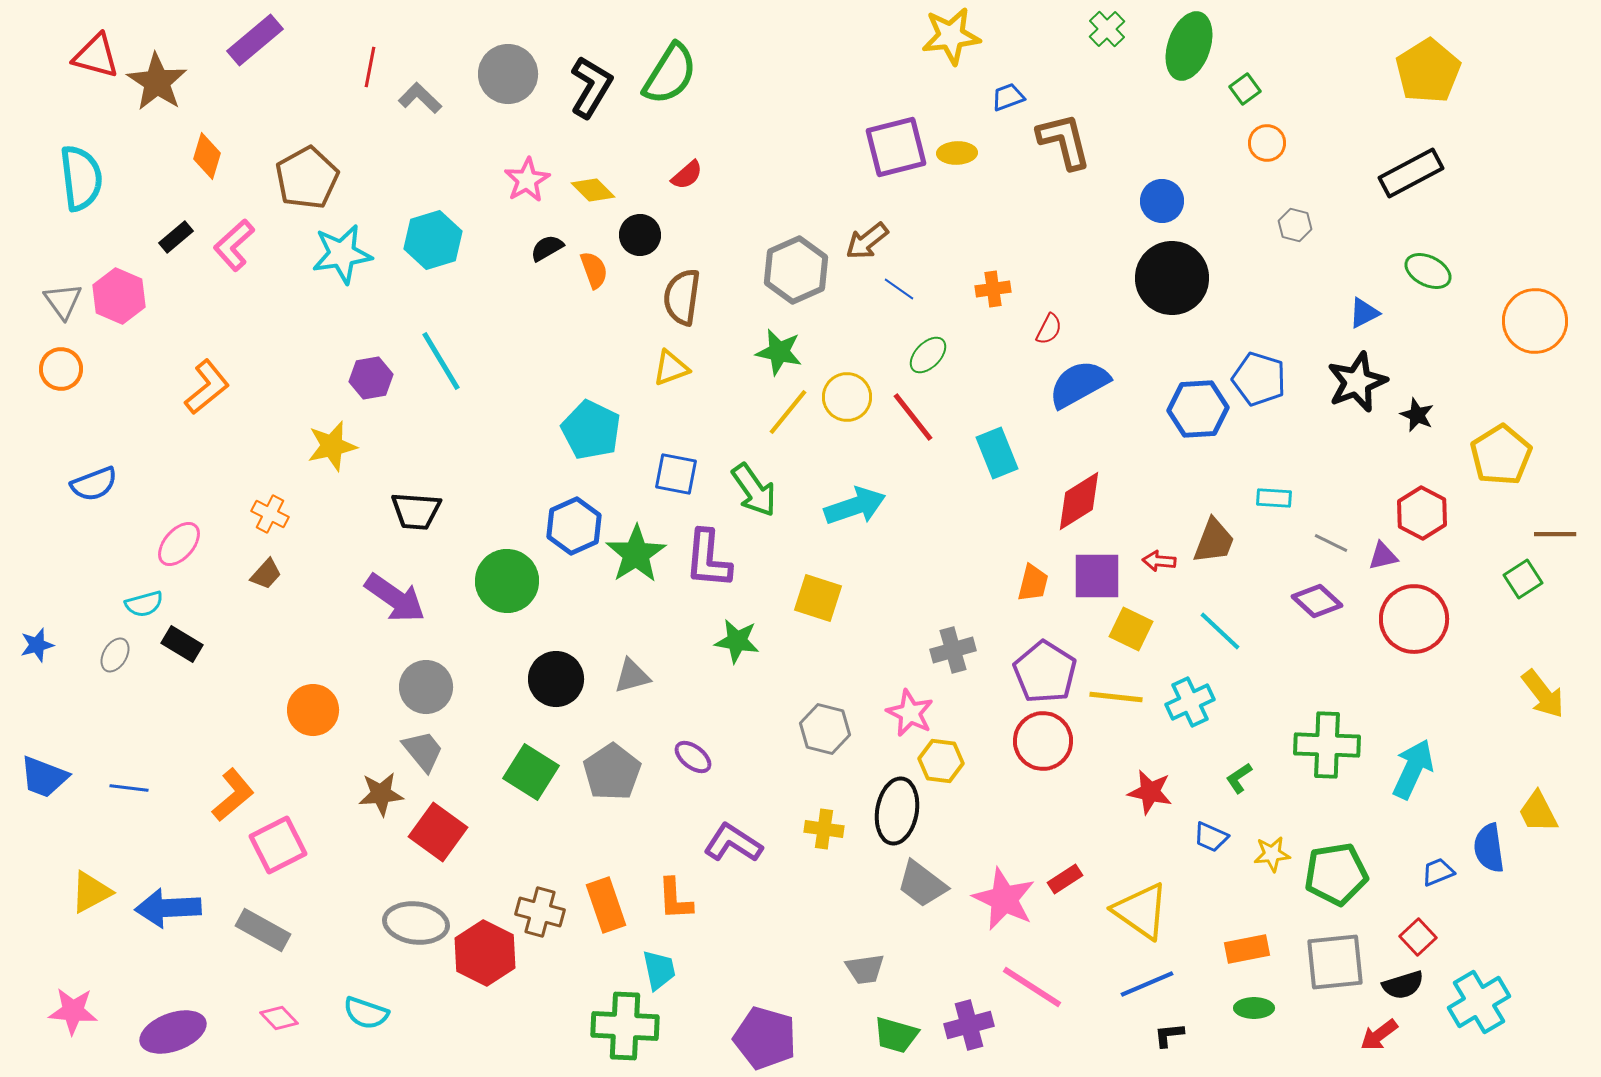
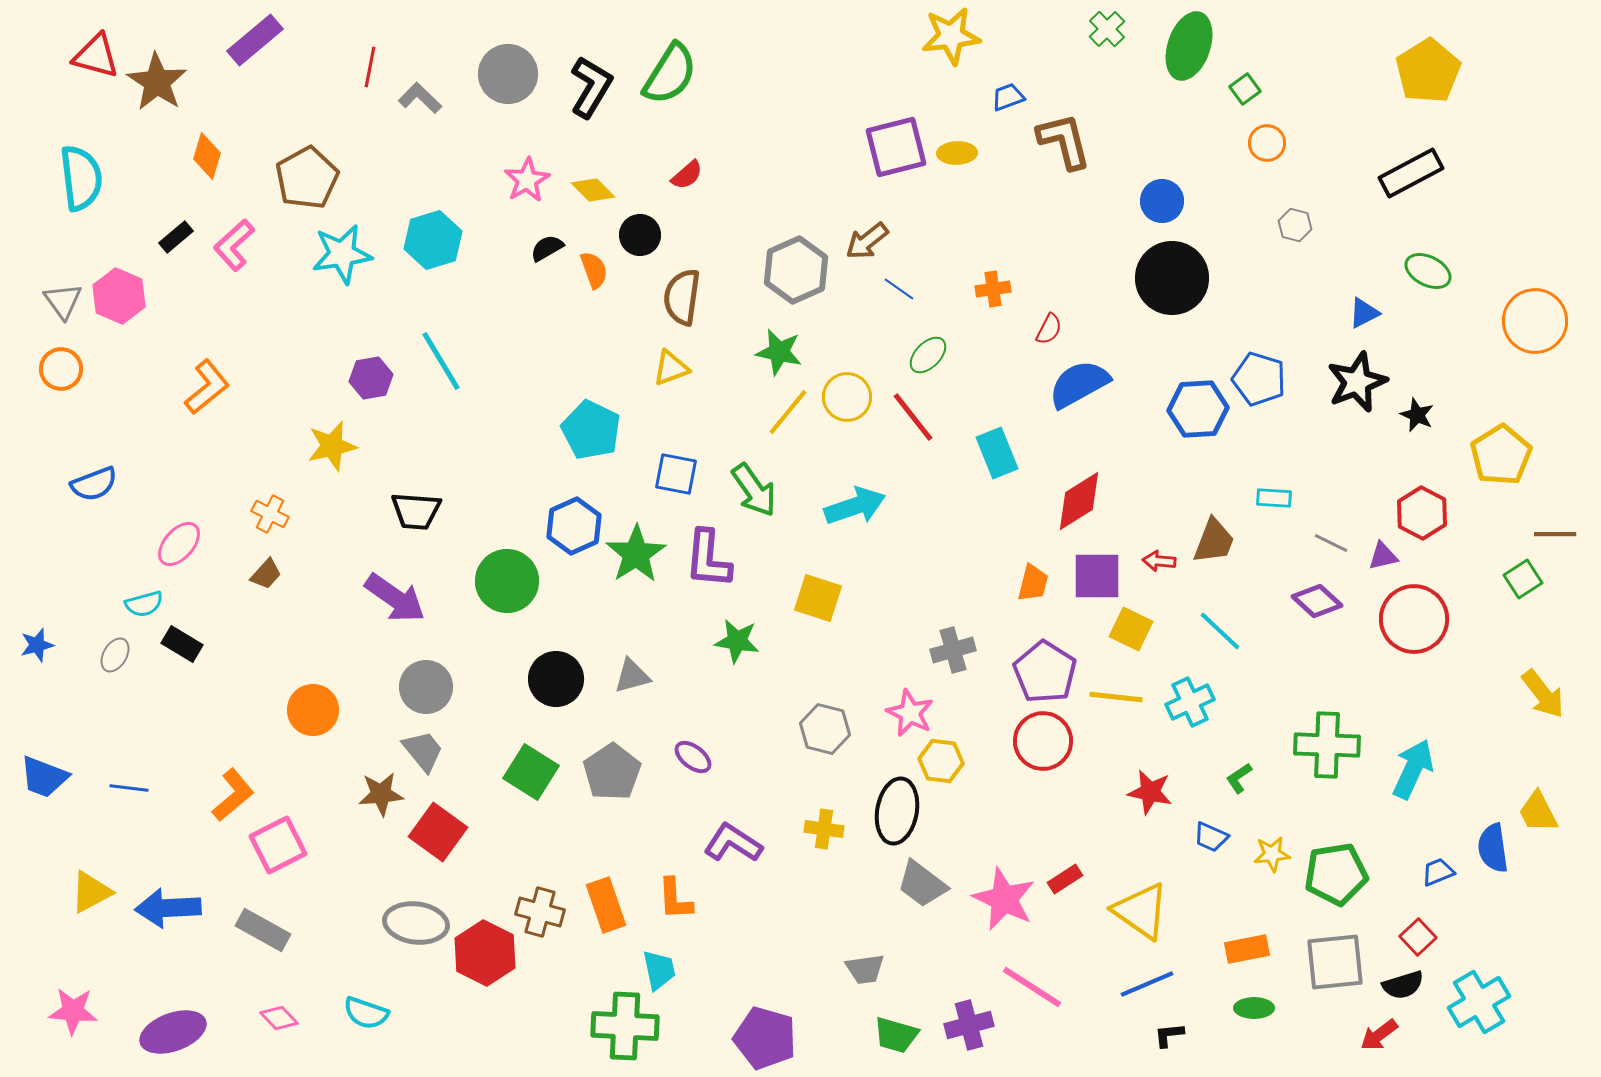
blue semicircle at (1489, 848): moved 4 px right
